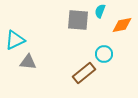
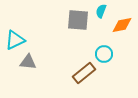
cyan semicircle: moved 1 px right
